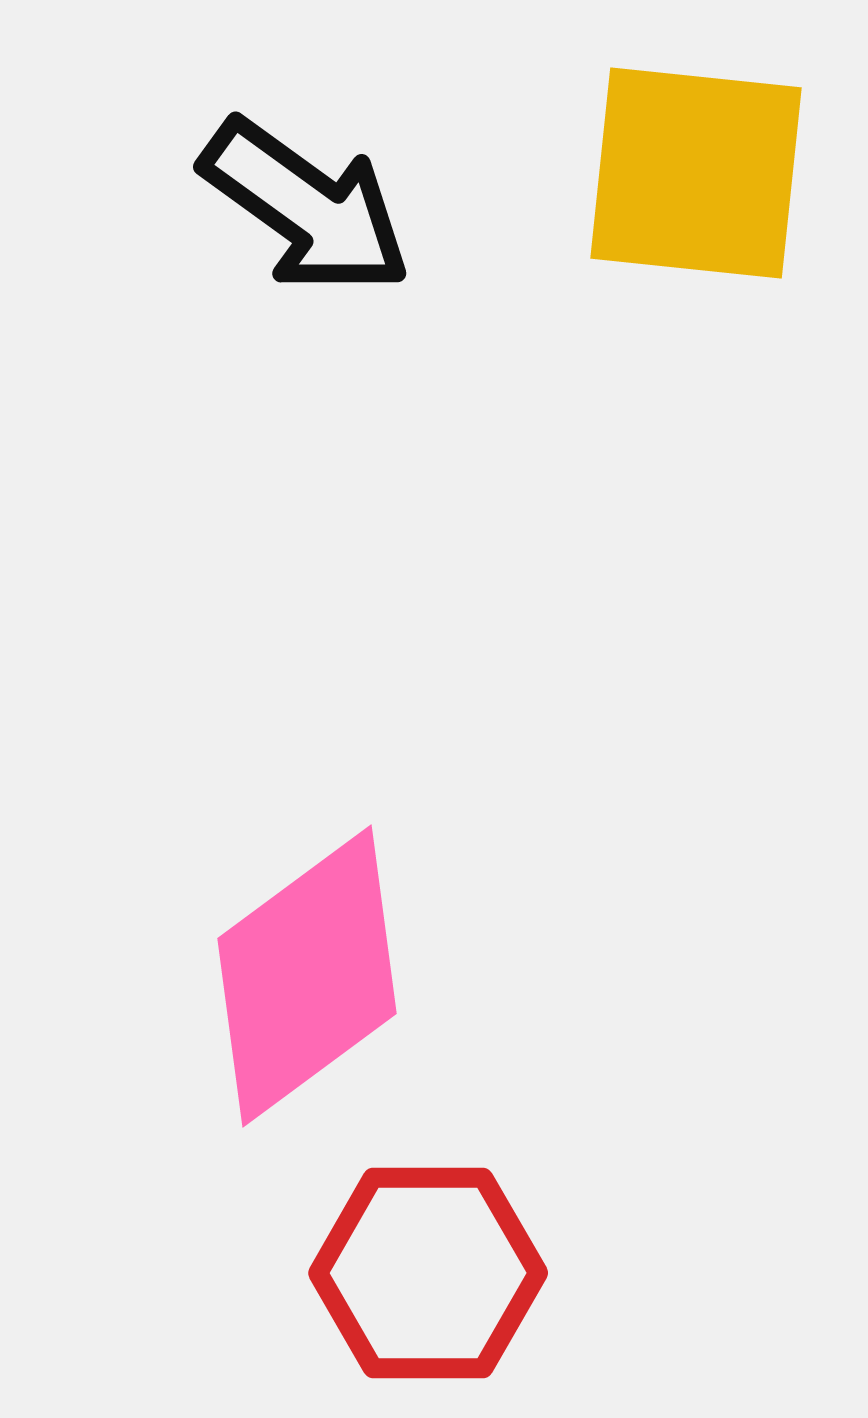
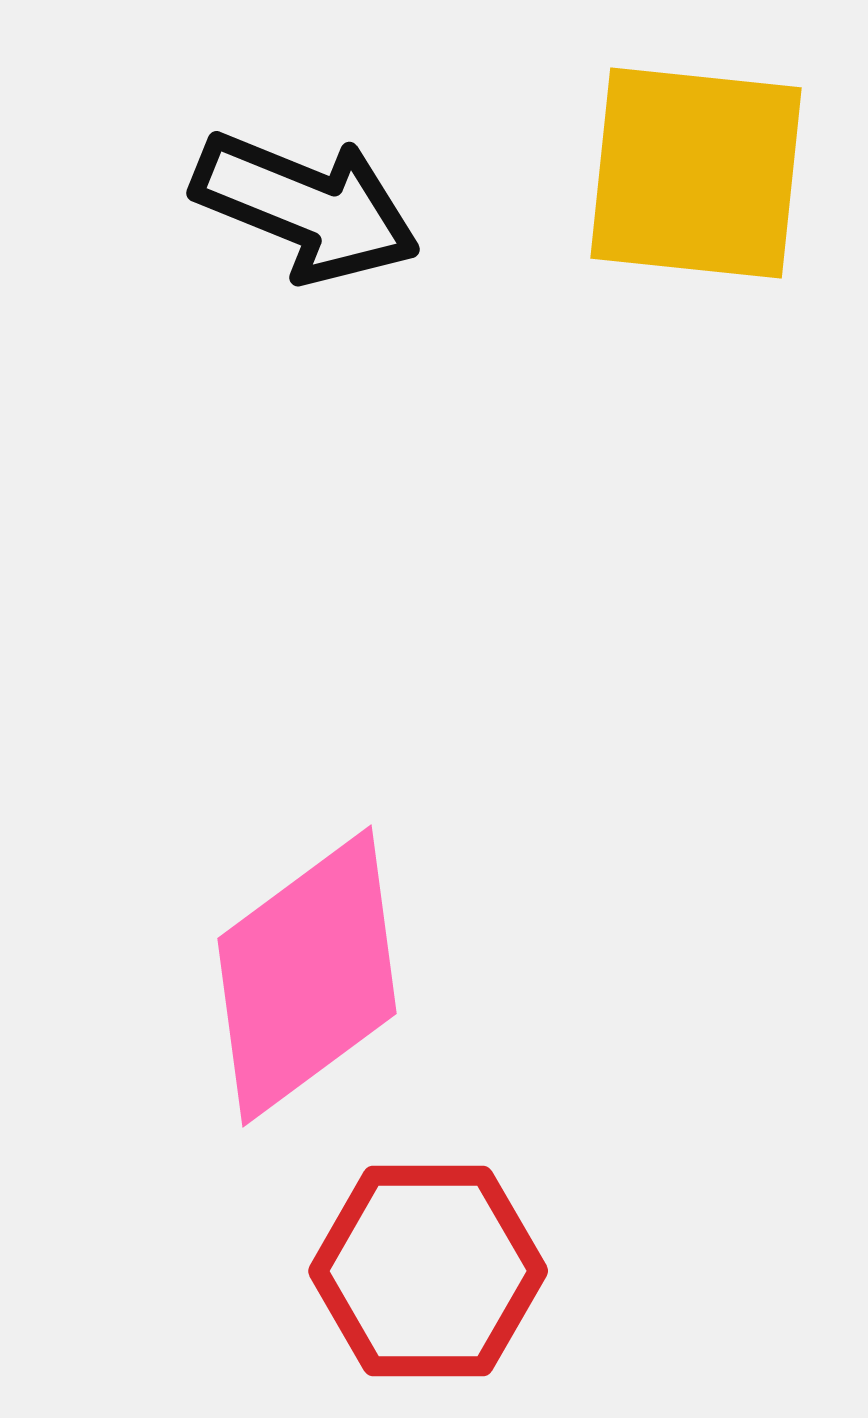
black arrow: rotated 14 degrees counterclockwise
red hexagon: moved 2 px up
